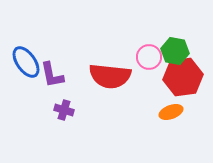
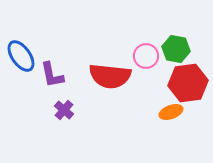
green hexagon: moved 1 px right, 2 px up
pink circle: moved 3 px left, 1 px up
blue ellipse: moved 5 px left, 6 px up
red hexagon: moved 5 px right, 6 px down
purple cross: rotated 24 degrees clockwise
